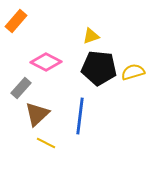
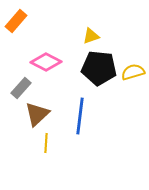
yellow line: rotated 66 degrees clockwise
